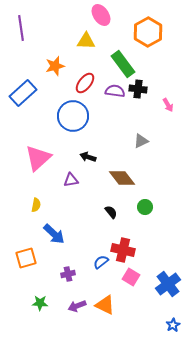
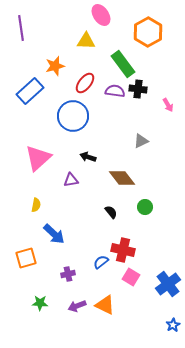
blue rectangle: moved 7 px right, 2 px up
